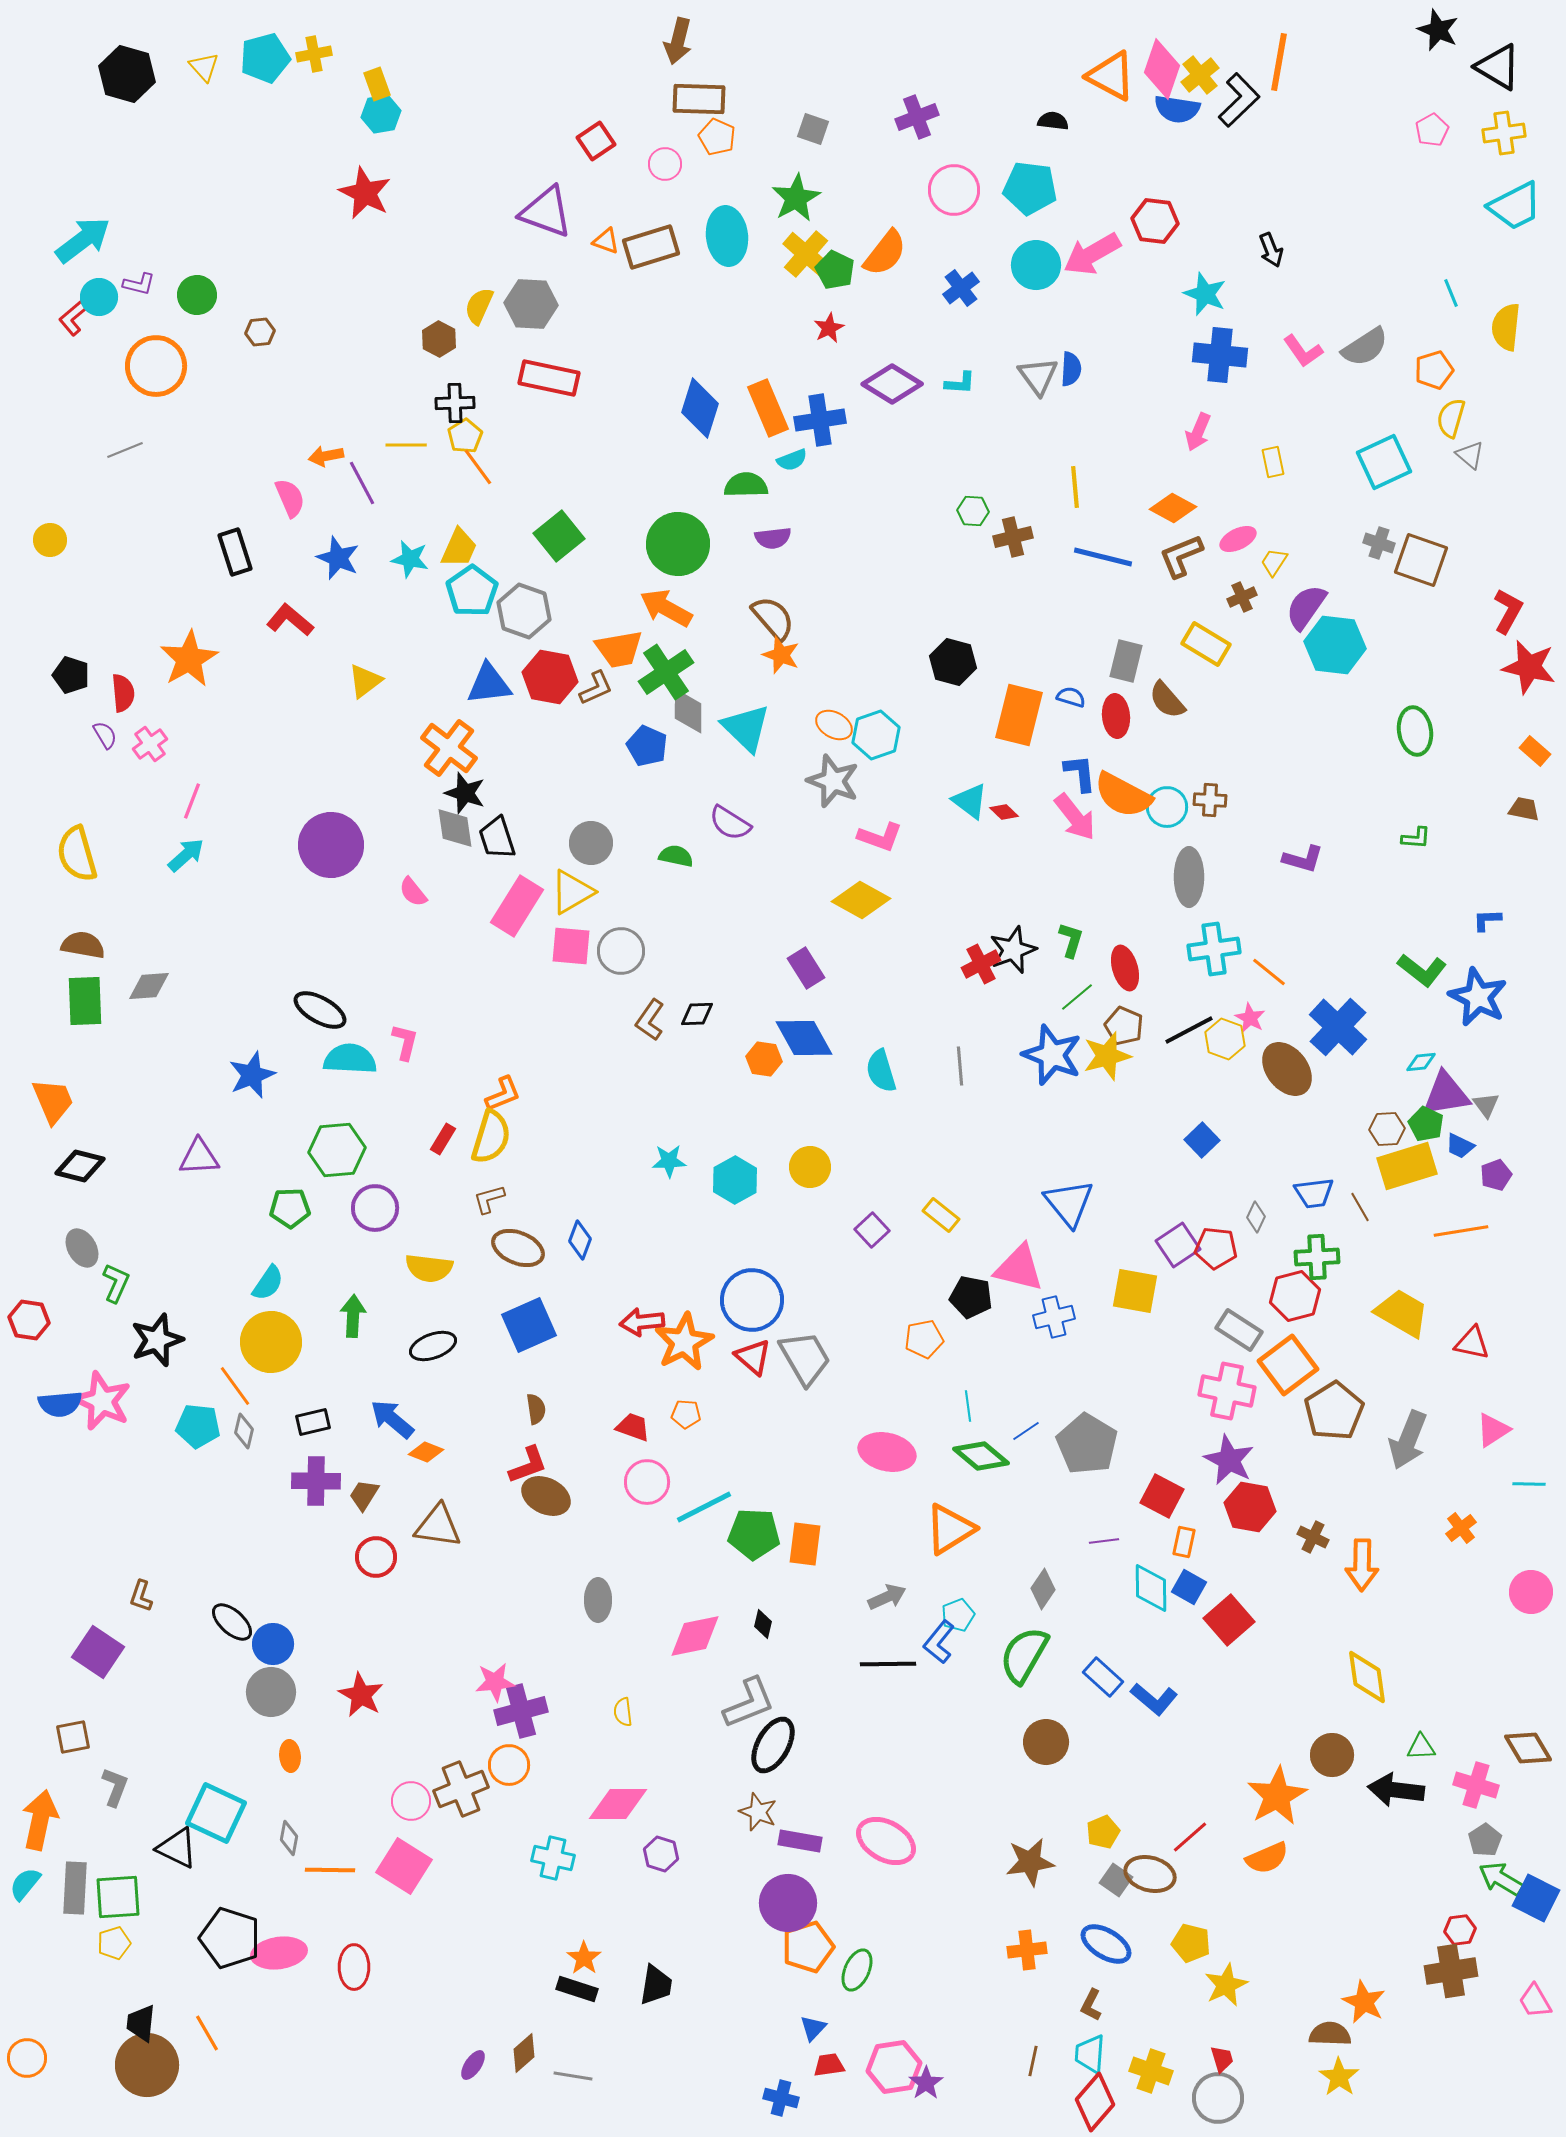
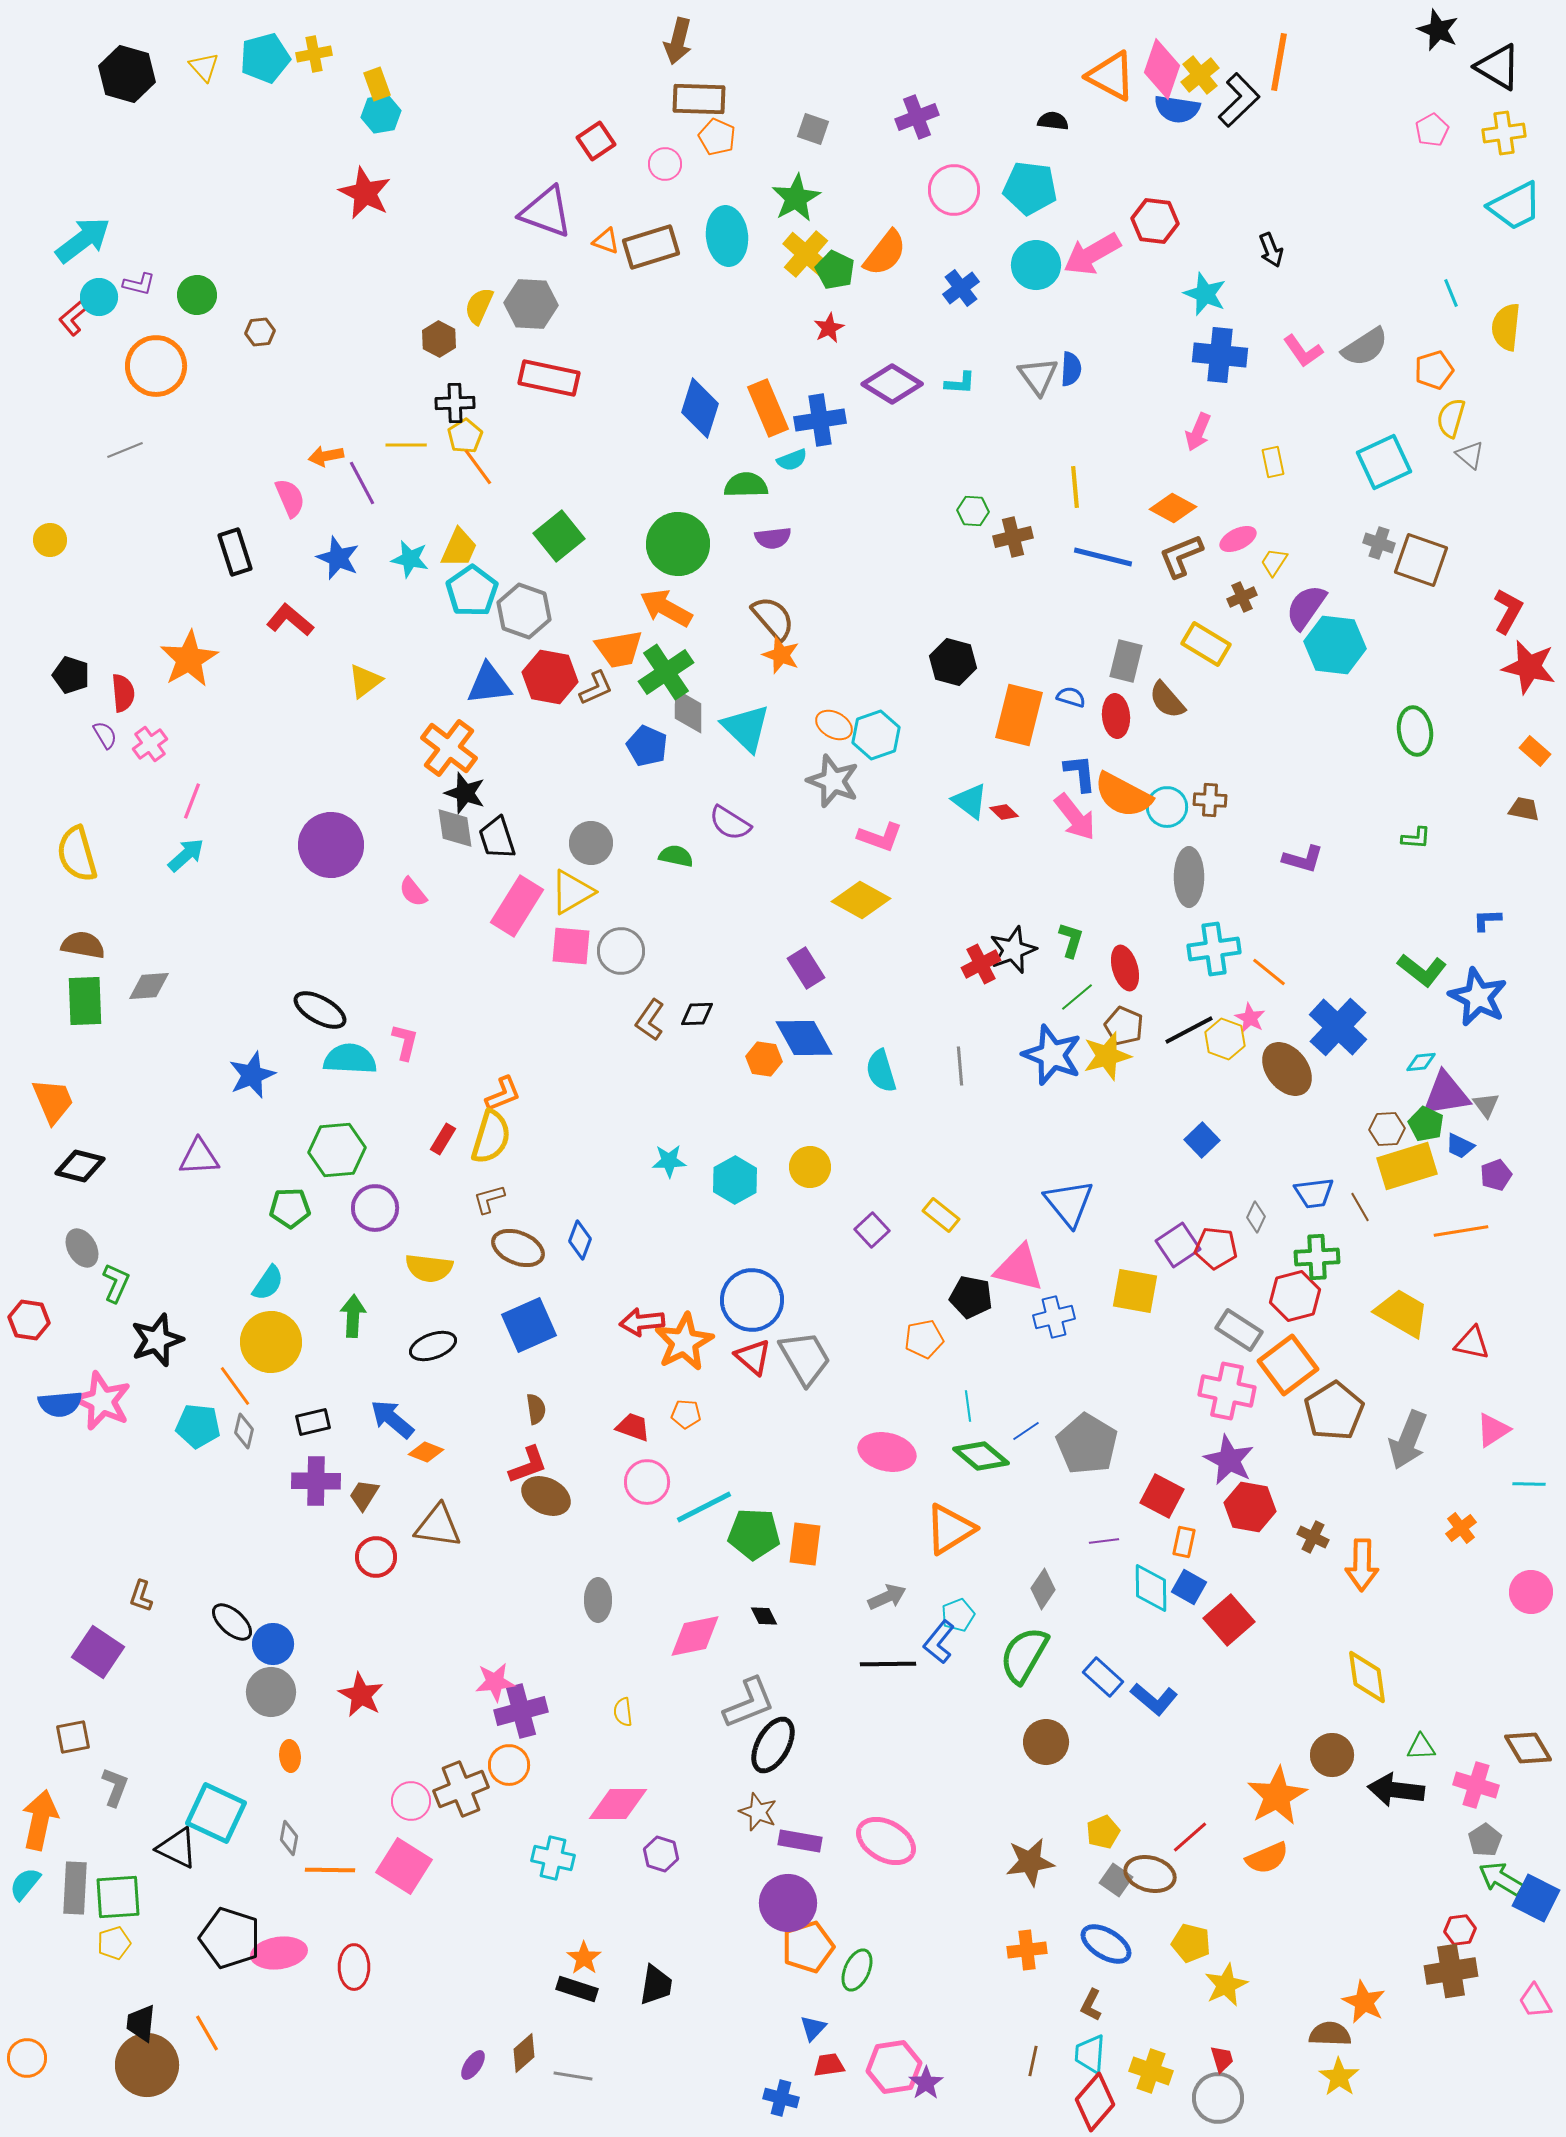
black diamond at (763, 1624): moved 1 px right, 8 px up; rotated 40 degrees counterclockwise
